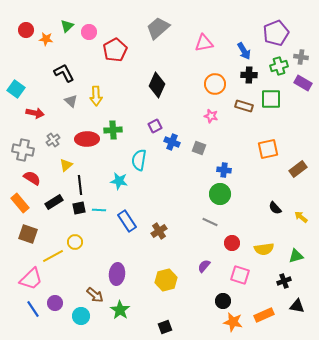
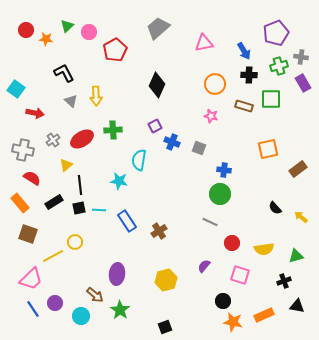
purple rectangle at (303, 83): rotated 30 degrees clockwise
red ellipse at (87, 139): moved 5 px left; rotated 30 degrees counterclockwise
